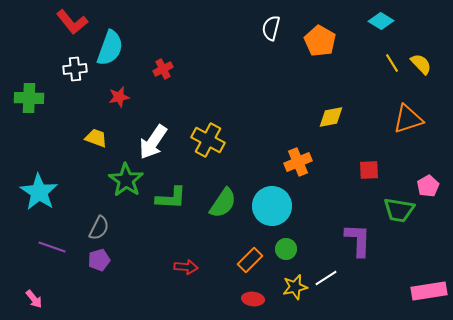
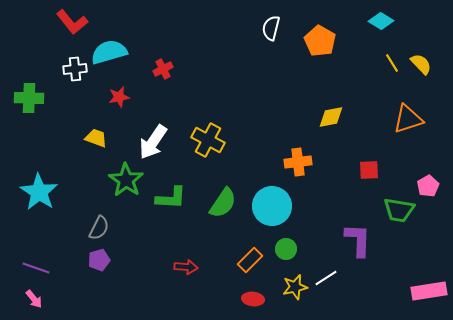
cyan semicircle: moved 1 px left, 4 px down; rotated 126 degrees counterclockwise
orange cross: rotated 16 degrees clockwise
purple line: moved 16 px left, 21 px down
